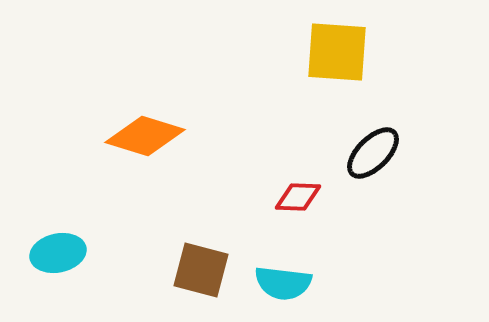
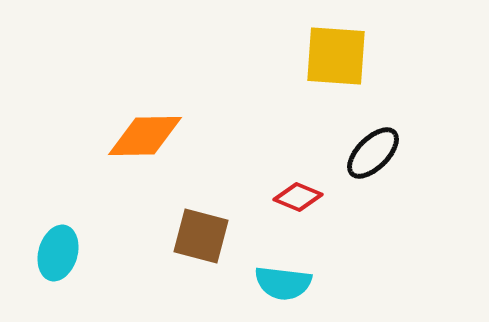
yellow square: moved 1 px left, 4 px down
orange diamond: rotated 18 degrees counterclockwise
red diamond: rotated 21 degrees clockwise
cyan ellipse: rotated 62 degrees counterclockwise
brown square: moved 34 px up
